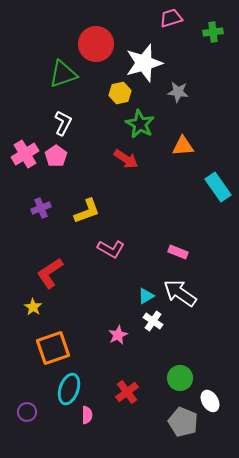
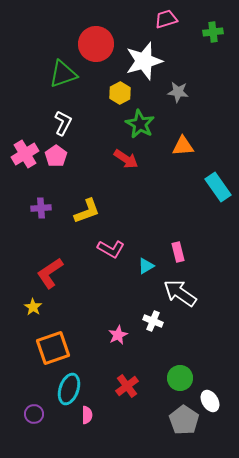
pink trapezoid: moved 5 px left, 1 px down
white star: moved 2 px up
yellow hexagon: rotated 15 degrees counterclockwise
purple cross: rotated 18 degrees clockwise
pink rectangle: rotated 54 degrees clockwise
cyan triangle: moved 30 px up
white cross: rotated 12 degrees counterclockwise
red cross: moved 6 px up
purple circle: moved 7 px right, 2 px down
gray pentagon: moved 1 px right, 2 px up; rotated 12 degrees clockwise
